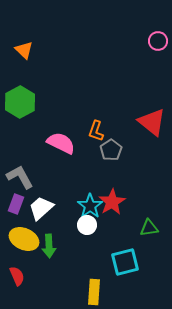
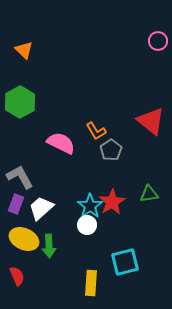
red triangle: moved 1 px left, 1 px up
orange L-shape: rotated 50 degrees counterclockwise
green triangle: moved 34 px up
yellow rectangle: moved 3 px left, 9 px up
